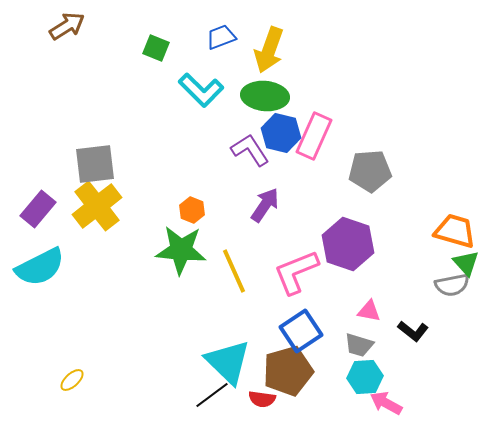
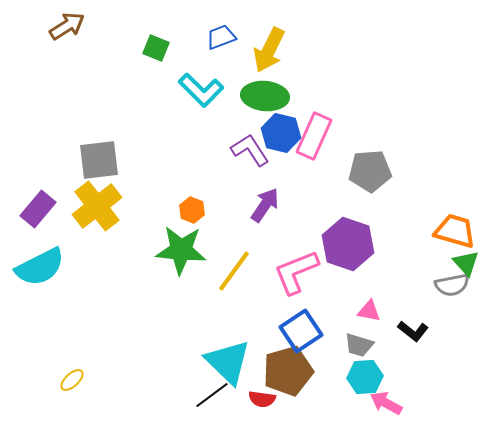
yellow arrow: rotated 6 degrees clockwise
gray square: moved 4 px right, 4 px up
yellow line: rotated 60 degrees clockwise
